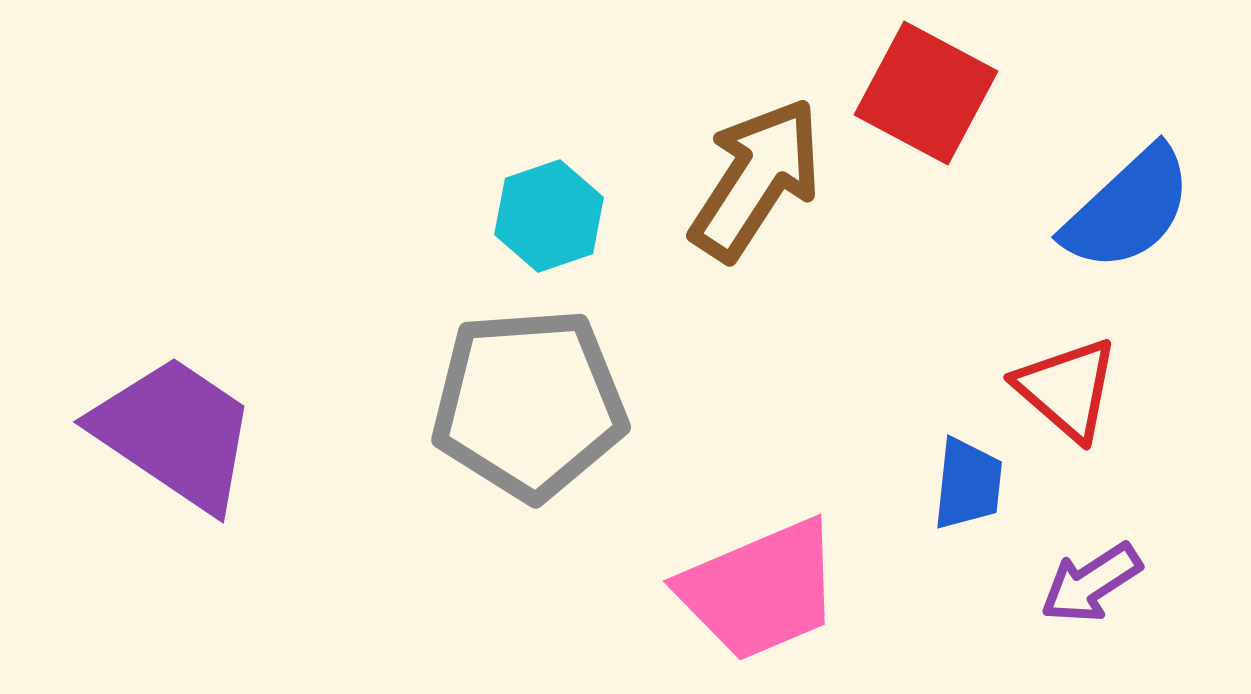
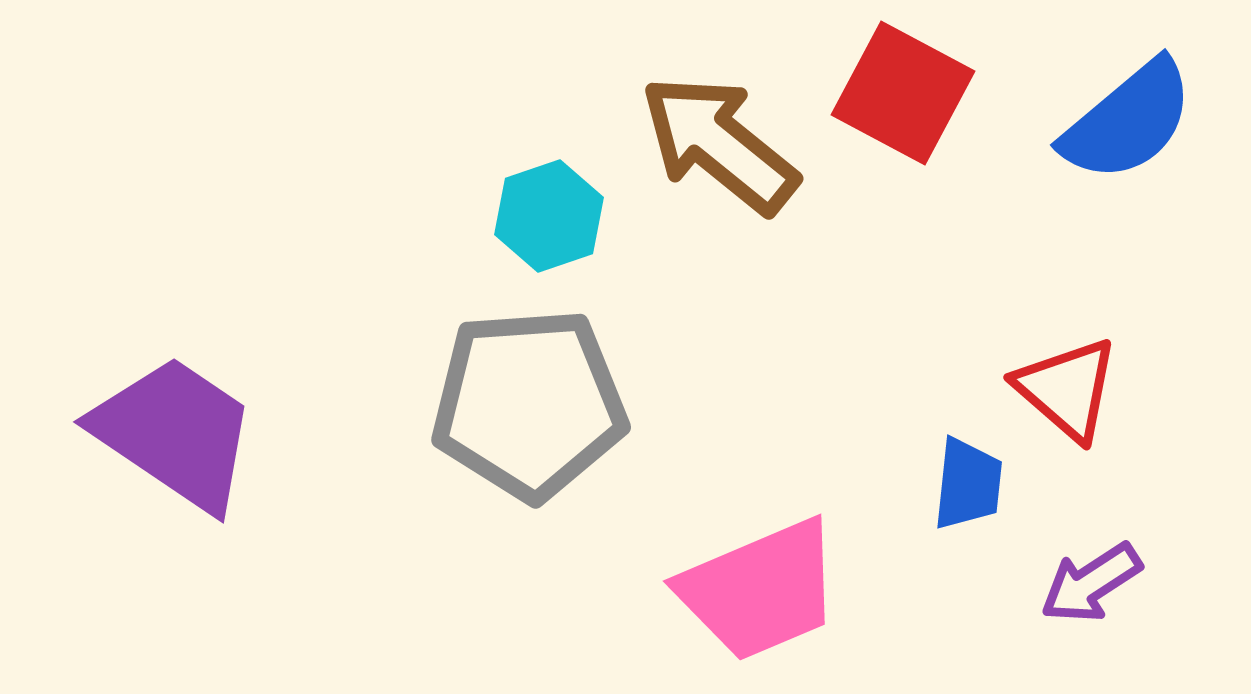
red square: moved 23 px left
brown arrow: moved 37 px left, 35 px up; rotated 84 degrees counterclockwise
blue semicircle: moved 88 px up; rotated 3 degrees clockwise
